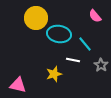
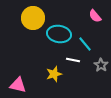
yellow circle: moved 3 px left
